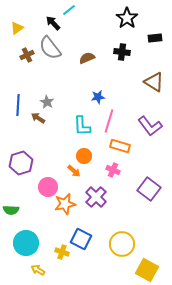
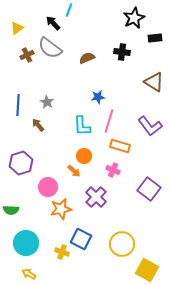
cyan line: rotated 32 degrees counterclockwise
black star: moved 7 px right; rotated 10 degrees clockwise
gray semicircle: rotated 15 degrees counterclockwise
brown arrow: moved 7 px down; rotated 16 degrees clockwise
orange star: moved 4 px left, 5 px down
yellow arrow: moved 9 px left, 4 px down
